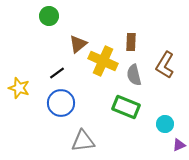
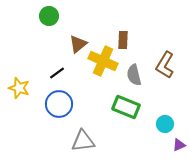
brown rectangle: moved 8 px left, 2 px up
blue circle: moved 2 px left, 1 px down
